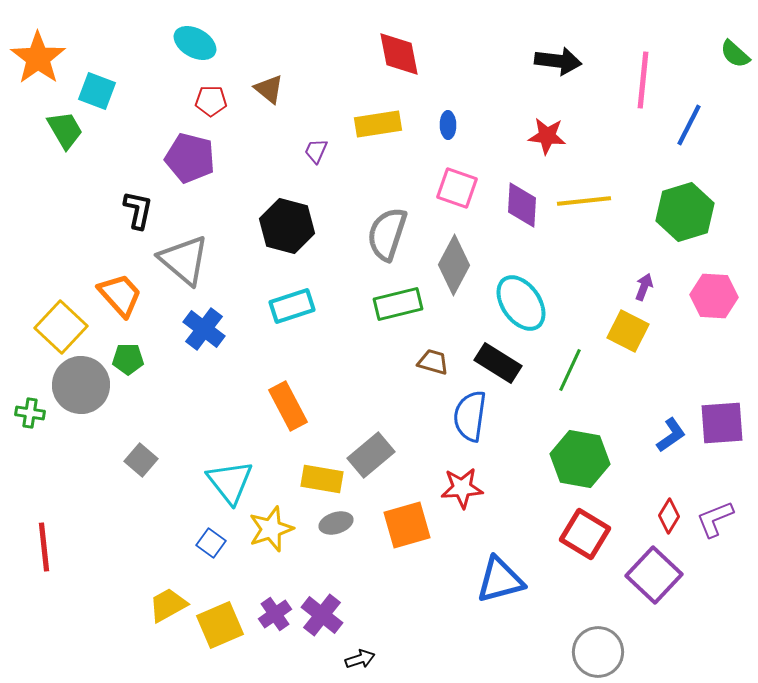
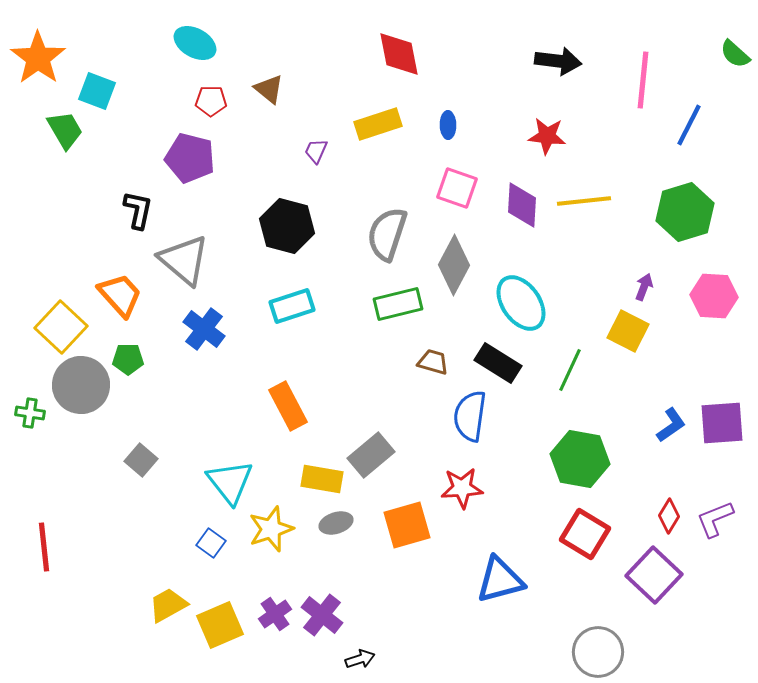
yellow rectangle at (378, 124): rotated 9 degrees counterclockwise
blue L-shape at (671, 435): moved 10 px up
